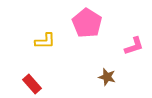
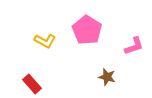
pink pentagon: moved 7 px down
yellow L-shape: rotated 30 degrees clockwise
